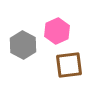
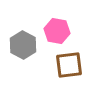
pink hexagon: rotated 25 degrees counterclockwise
